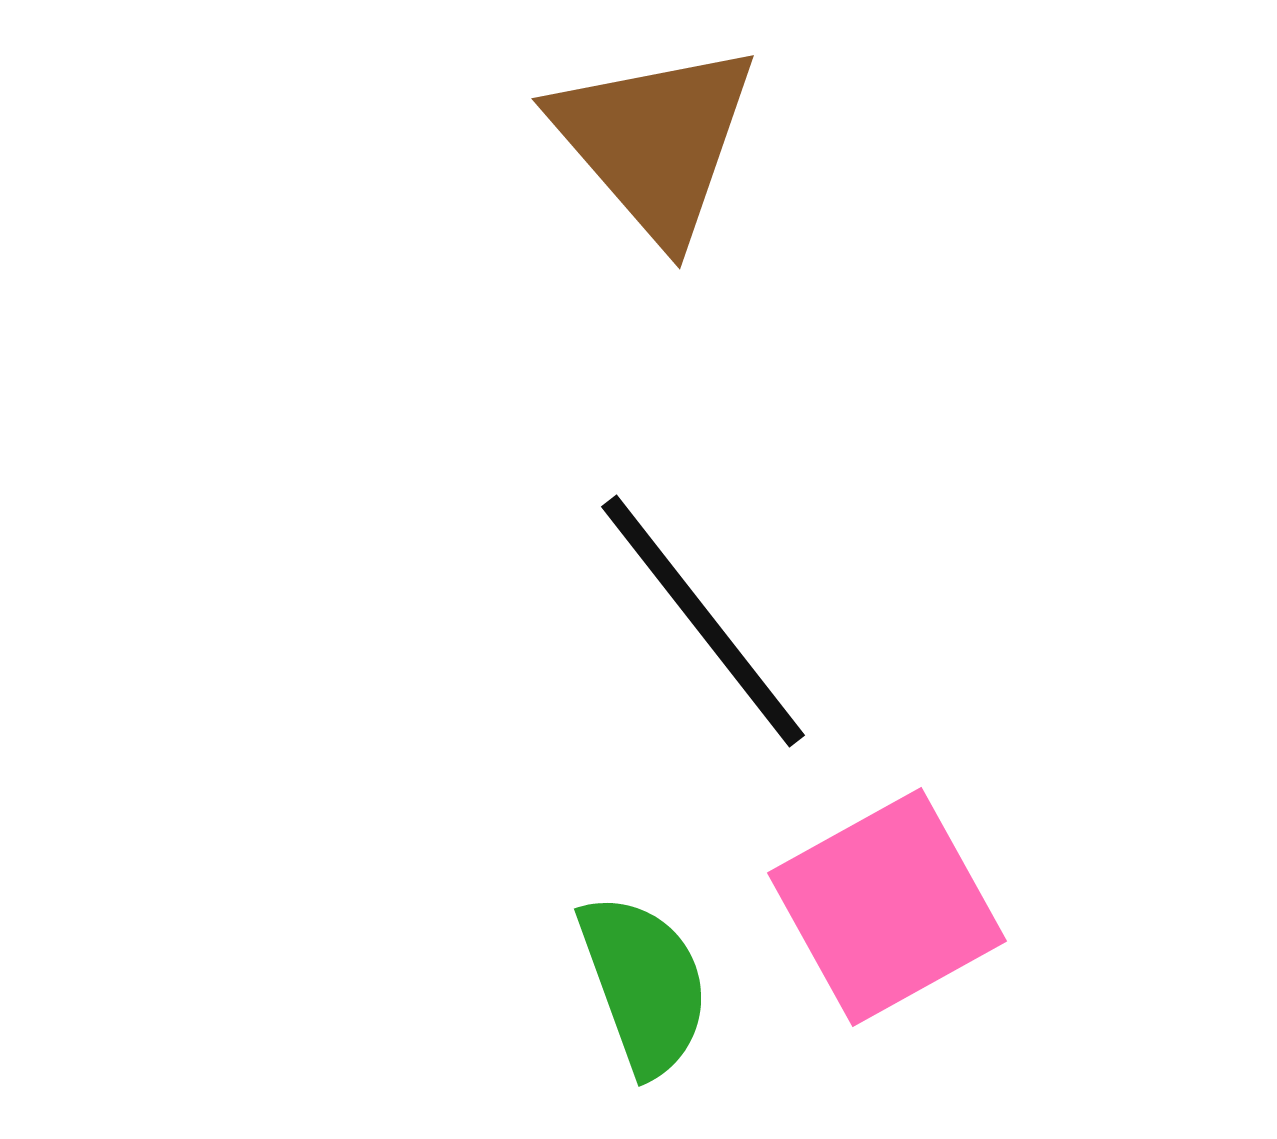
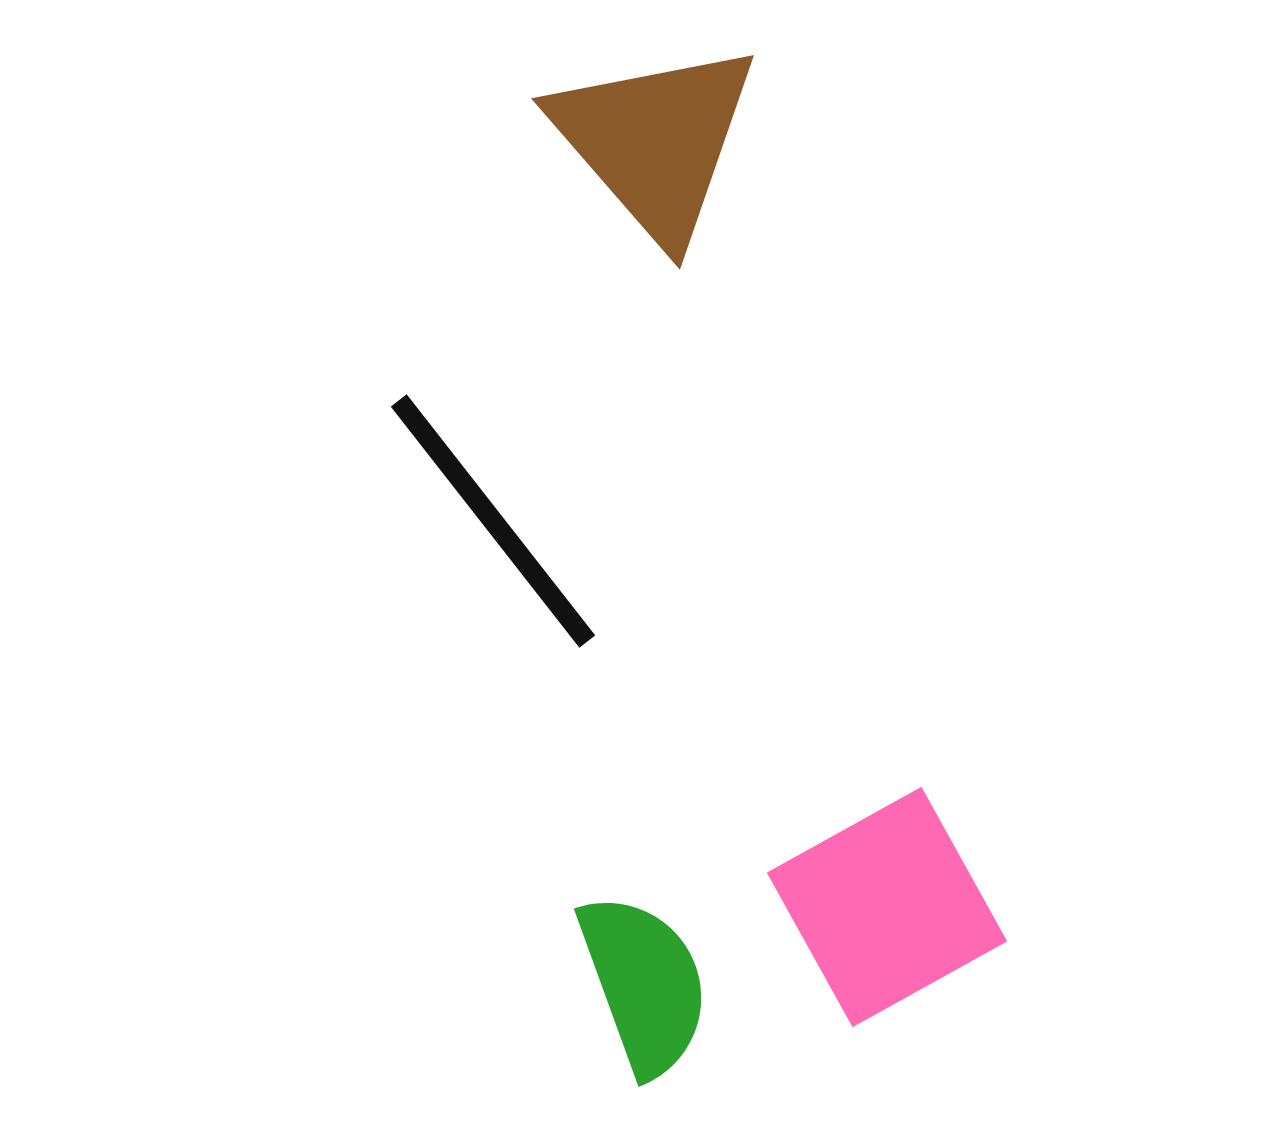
black line: moved 210 px left, 100 px up
